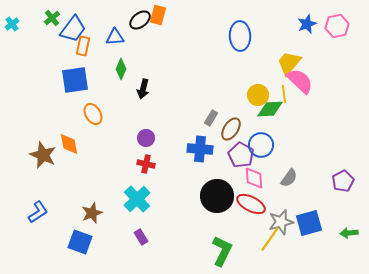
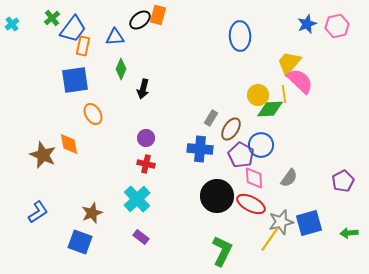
purple rectangle at (141, 237): rotated 21 degrees counterclockwise
